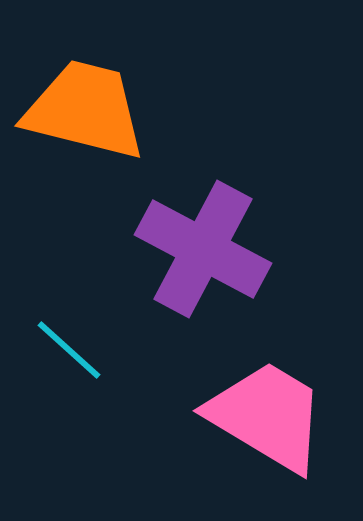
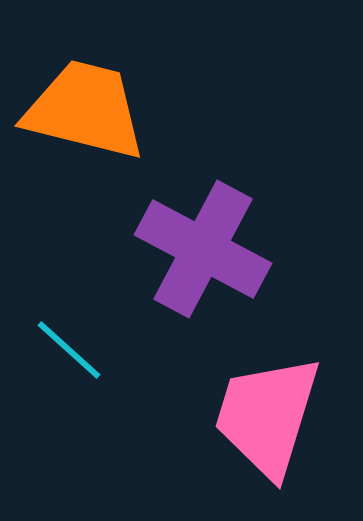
pink trapezoid: rotated 104 degrees counterclockwise
